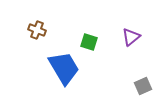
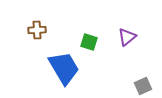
brown cross: rotated 24 degrees counterclockwise
purple triangle: moved 4 px left
